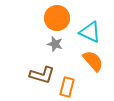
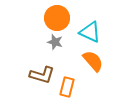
gray star: moved 2 px up
